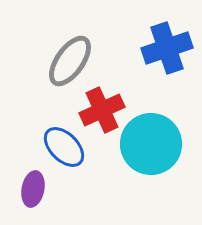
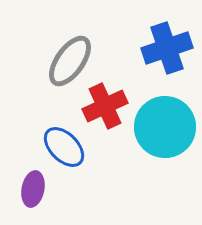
red cross: moved 3 px right, 4 px up
cyan circle: moved 14 px right, 17 px up
